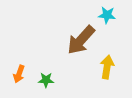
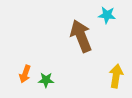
brown arrow: moved 4 px up; rotated 116 degrees clockwise
yellow arrow: moved 9 px right, 9 px down
orange arrow: moved 6 px right
